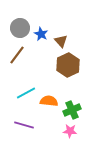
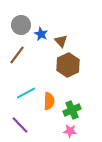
gray circle: moved 1 px right, 3 px up
orange semicircle: rotated 84 degrees clockwise
purple line: moved 4 px left; rotated 30 degrees clockwise
